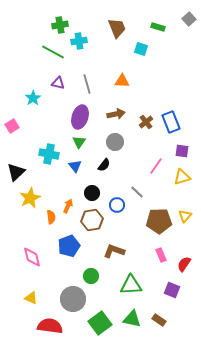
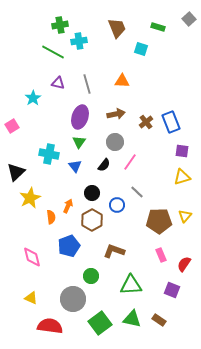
pink line at (156, 166): moved 26 px left, 4 px up
brown hexagon at (92, 220): rotated 20 degrees counterclockwise
